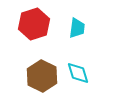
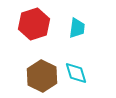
cyan diamond: moved 2 px left
